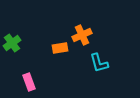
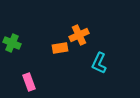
orange cross: moved 3 px left
green cross: rotated 30 degrees counterclockwise
cyan L-shape: rotated 40 degrees clockwise
